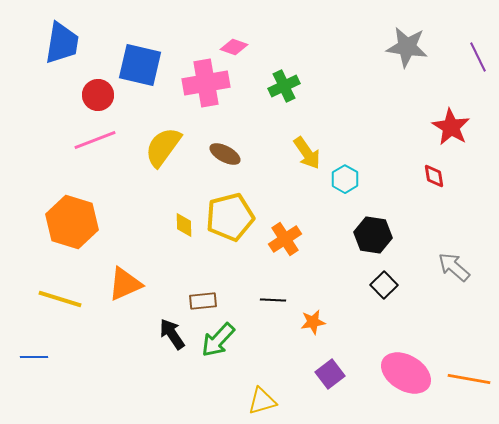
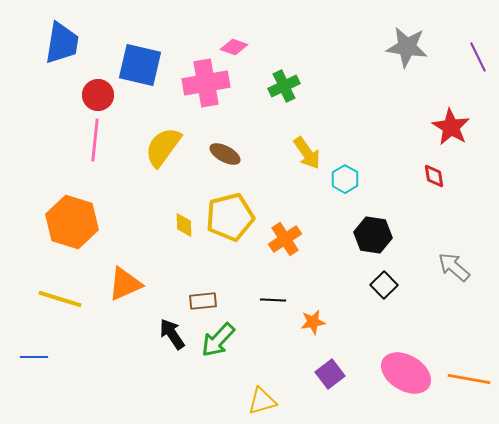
pink line: rotated 63 degrees counterclockwise
